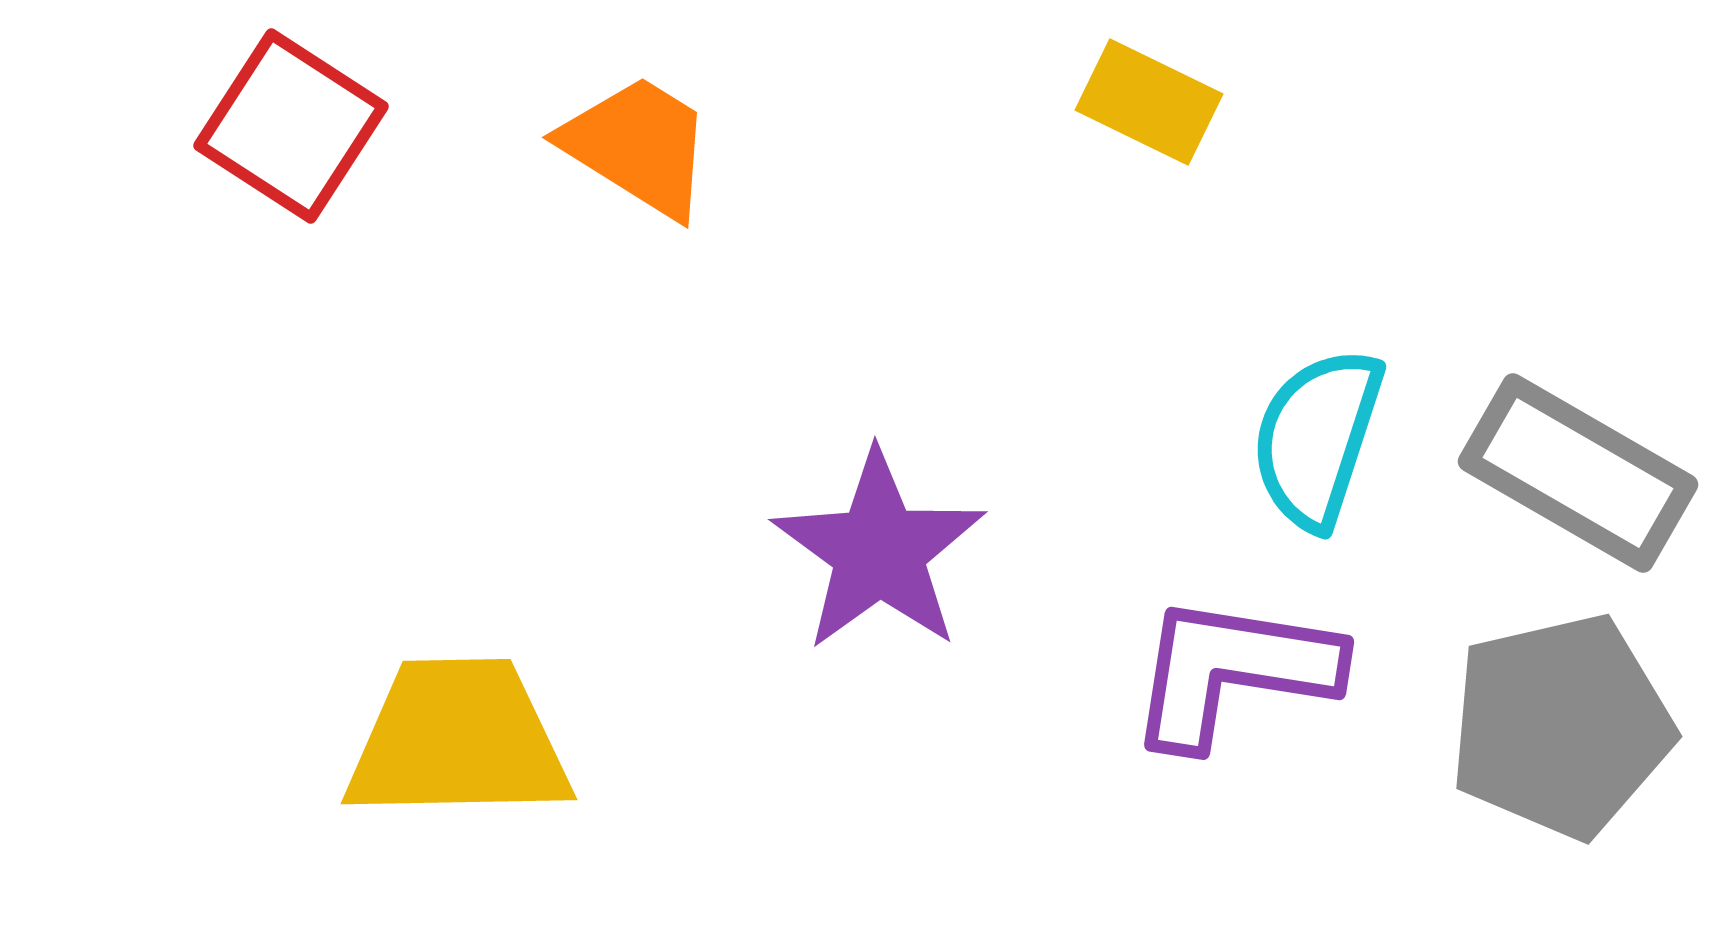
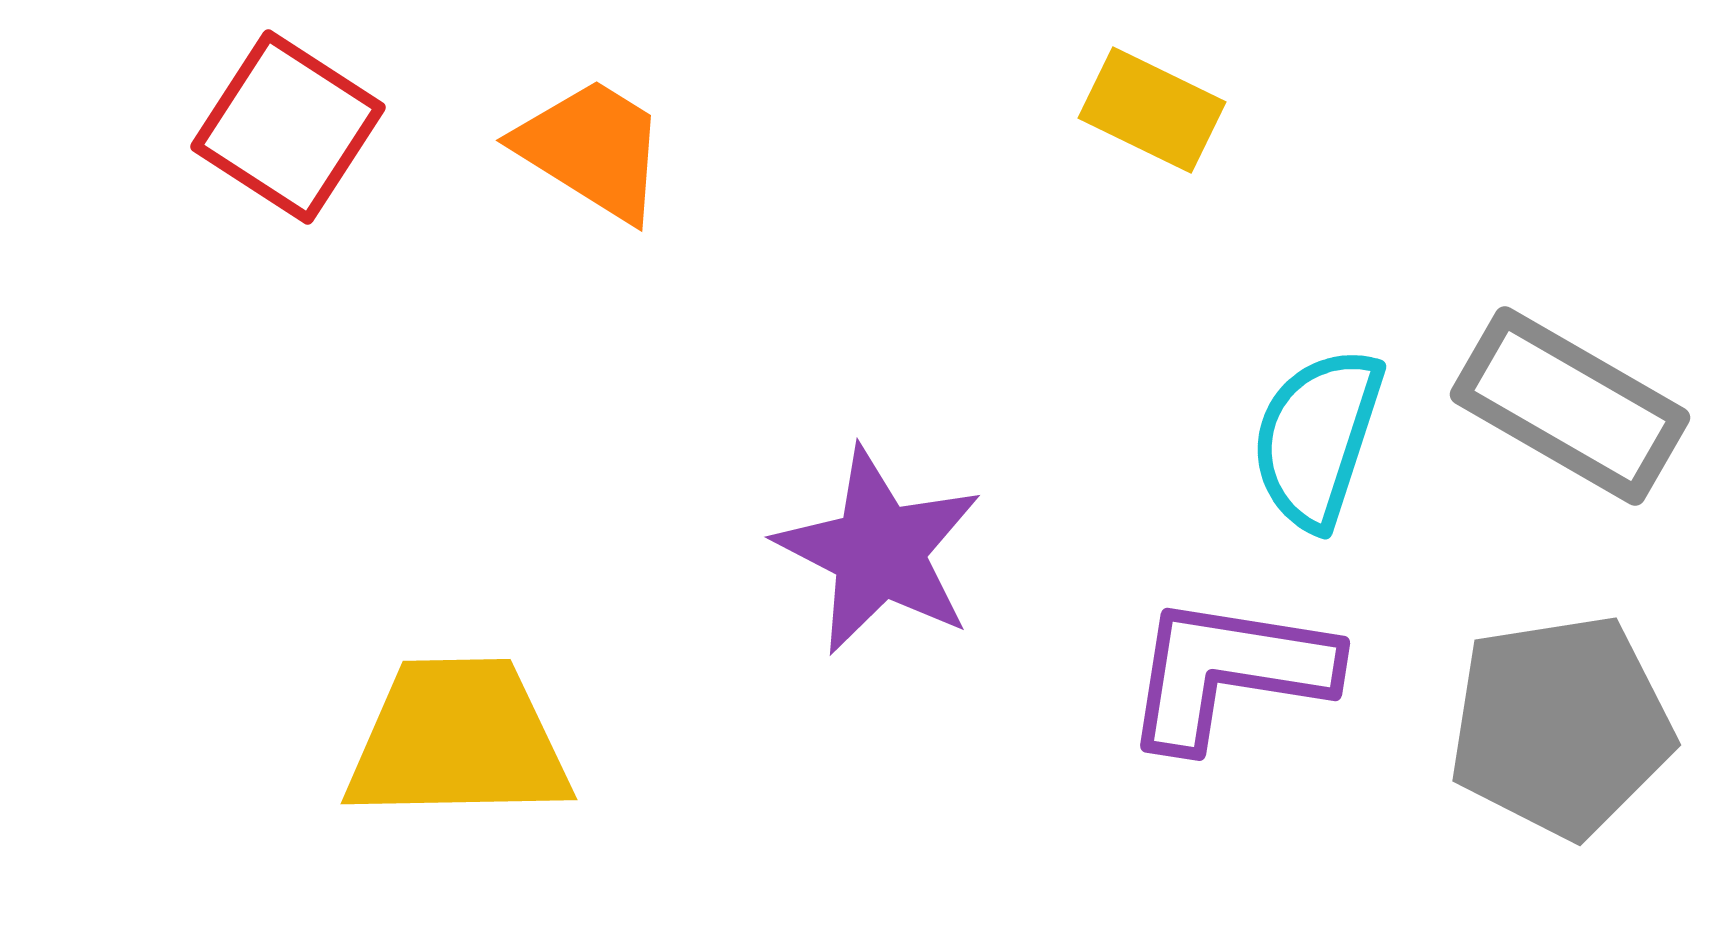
yellow rectangle: moved 3 px right, 8 px down
red square: moved 3 px left, 1 px down
orange trapezoid: moved 46 px left, 3 px down
gray rectangle: moved 8 px left, 67 px up
purple star: rotated 9 degrees counterclockwise
purple L-shape: moved 4 px left, 1 px down
gray pentagon: rotated 4 degrees clockwise
